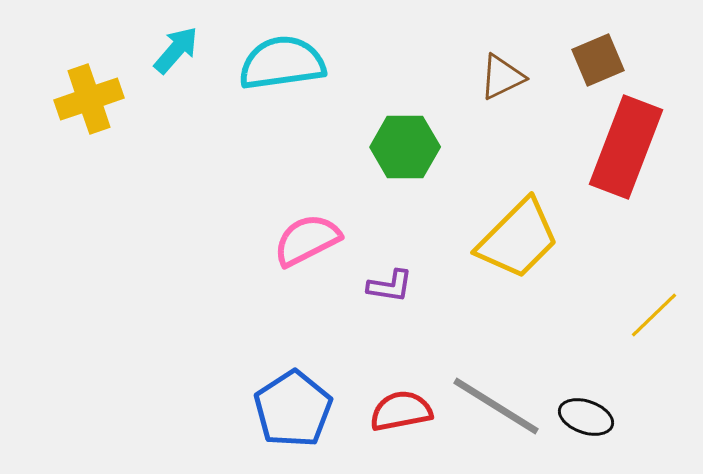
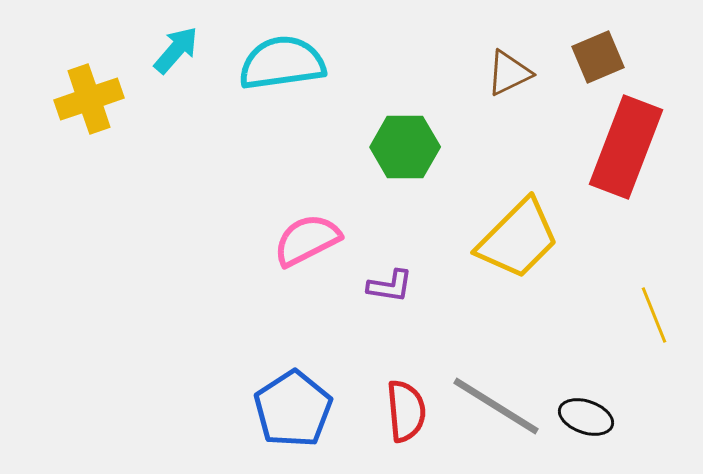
brown square: moved 3 px up
brown triangle: moved 7 px right, 4 px up
yellow line: rotated 68 degrees counterclockwise
red semicircle: moved 5 px right; rotated 96 degrees clockwise
